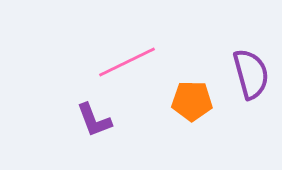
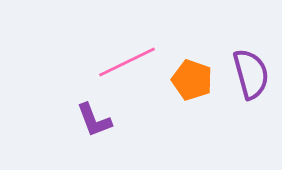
orange pentagon: moved 21 px up; rotated 18 degrees clockwise
